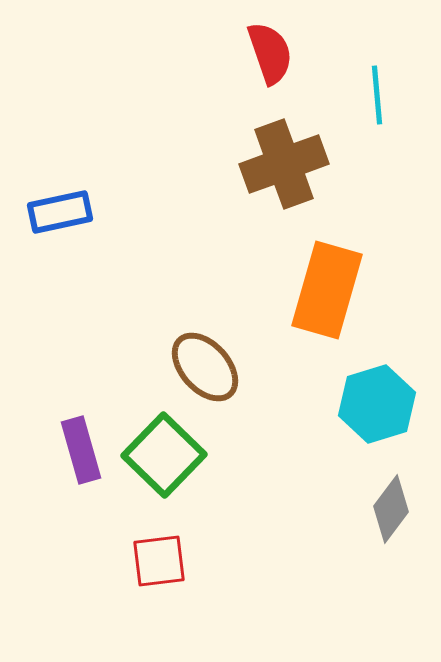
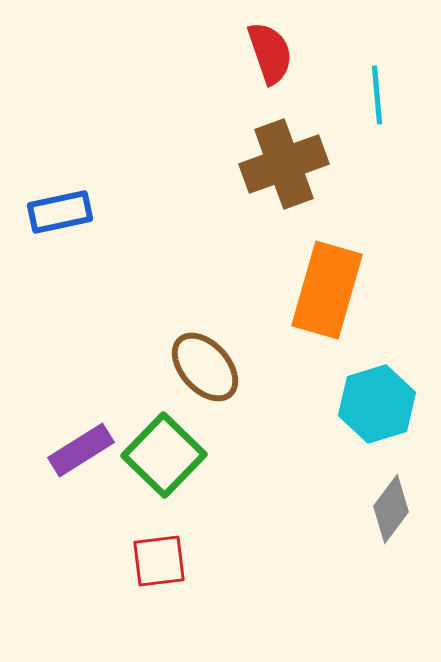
purple rectangle: rotated 74 degrees clockwise
